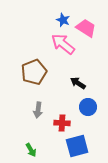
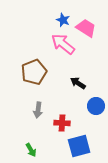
blue circle: moved 8 px right, 1 px up
blue square: moved 2 px right
